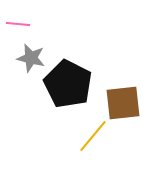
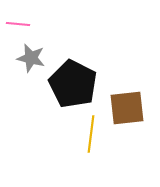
black pentagon: moved 5 px right
brown square: moved 4 px right, 5 px down
yellow line: moved 2 px left, 2 px up; rotated 33 degrees counterclockwise
